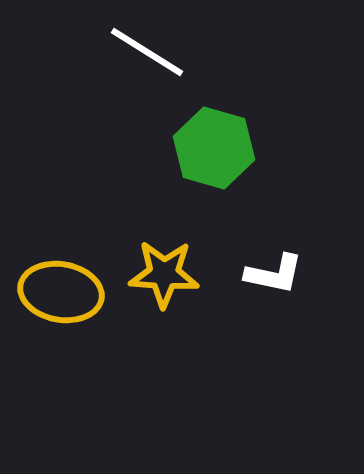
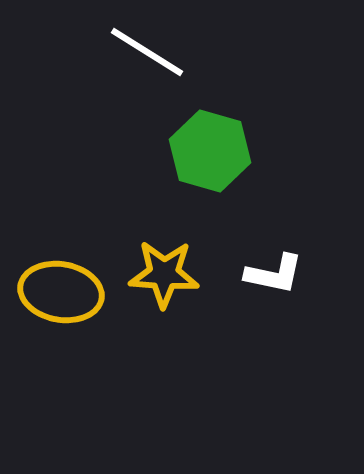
green hexagon: moved 4 px left, 3 px down
